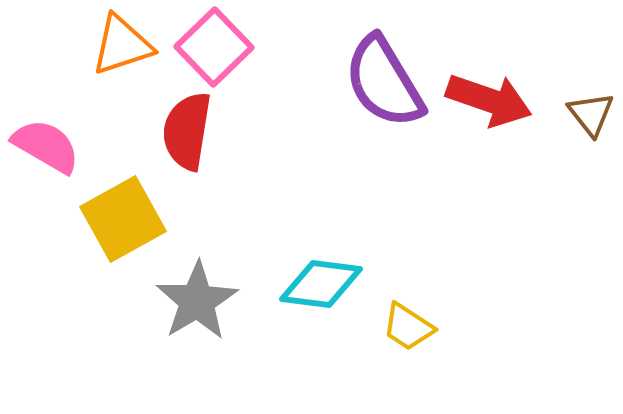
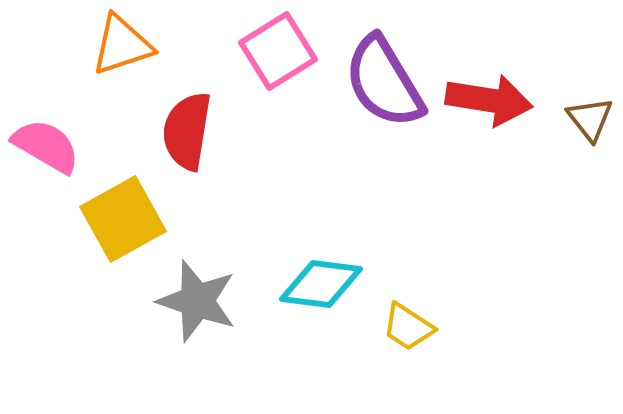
pink square: moved 64 px right, 4 px down; rotated 12 degrees clockwise
red arrow: rotated 10 degrees counterclockwise
brown triangle: moved 1 px left, 5 px down
gray star: rotated 22 degrees counterclockwise
